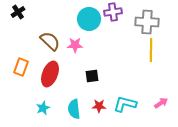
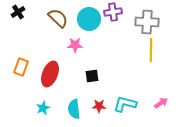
brown semicircle: moved 8 px right, 23 px up
